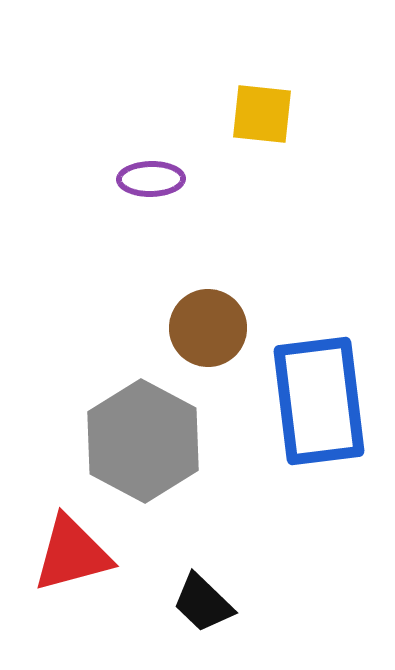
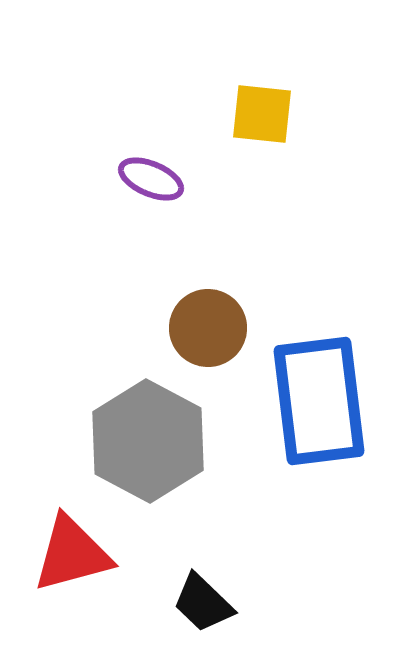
purple ellipse: rotated 24 degrees clockwise
gray hexagon: moved 5 px right
